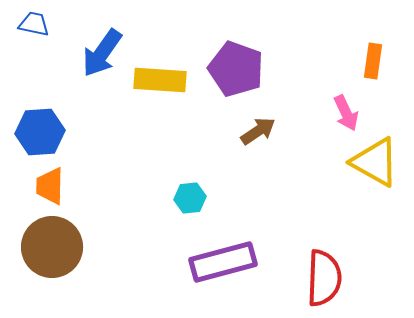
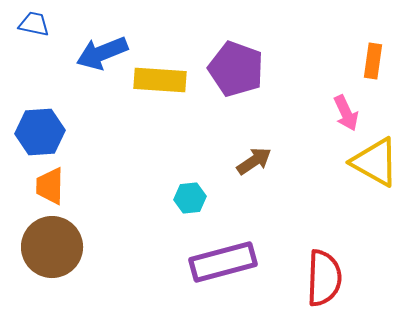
blue arrow: rotated 33 degrees clockwise
brown arrow: moved 4 px left, 30 px down
